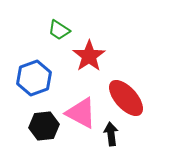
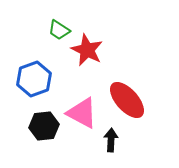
red star: moved 2 px left, 6 px up; rotated 12 degrees counterclockwise
blue hexagon: moved 1 px down
red ellipse: moved 1 px right, 2 px down
pink triangle: moved 1 px right
black arrow: moved 6 px down; rotated 10 degrees clockwise
